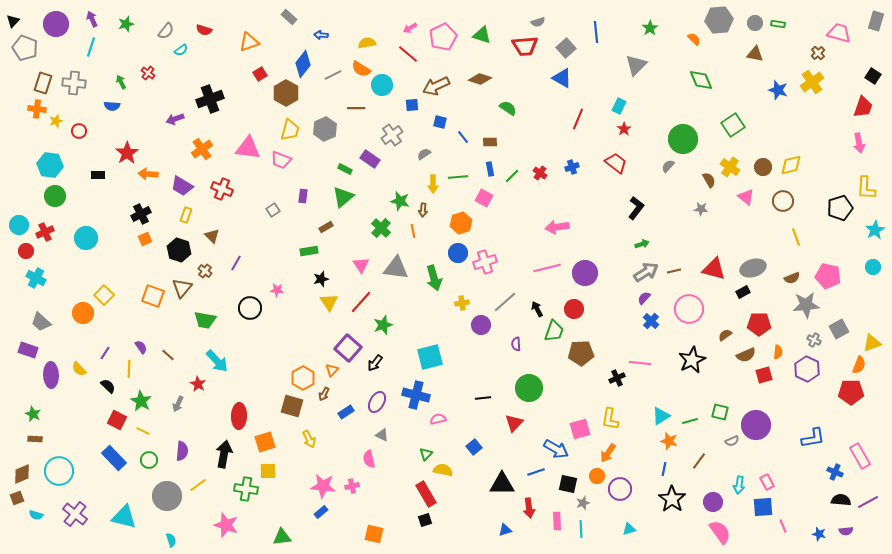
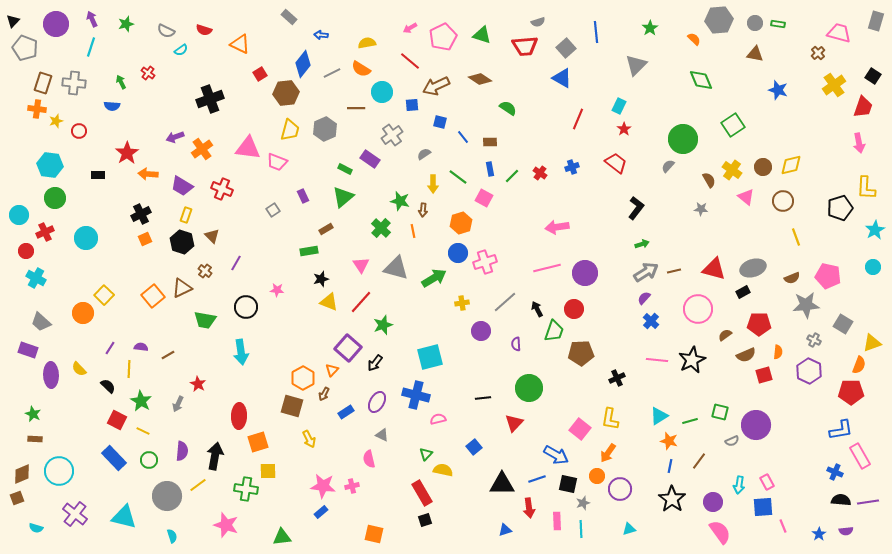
gray semicircle at (166, 31): rotated 78 degrees clockwise
orange triangle at (249, 42): moved 9 px left, 2 px down; rotated 45 degrees clockwise
red line at (408, 54): moved 2 px right, 7 px down
gray line at (333, 75): moved 1 px left, 2 px up
brown diamond at (480, 79): rotated 15 degrees clockwise
yellow cross at (812, 82): moved 22 px right, 3 px down
cyan circle at (382, 85): moved 7 px down
brown hexagon at (286, 93): rotated 25 degrees clockwise
purple arrow at (175, 119): moved 18 px down
pink trapezoid at (281, 160): moved 4 px left, 2 px down
yellow cross at (730, 167): moved 2 px right, 3 px down
green line at (458, 177): rotated 42 degrees clockwise
green circle at (55, 196): moved 2 px down
purple rectangle at (303, 196): rotated 32 degrees counterclockwise
cyan circle at (19, 225): moved 10 px up
brown rectangle at (326, 227): moved 2 px down
black hexagon at (179, 250): moved 3 px right, 8 px up
gray triangle at (396, 268): rotated 8 degrees clockwise
green arrow at (434, 278): rotated 105 degrees counterclockwise
brown triangle at (182, 288): rotated 25 degrees clockwise
orange square at (153, 296): rotated 30 degrees clockwise
yellow triangle at (329, 302): rotated 36 degrees counterclockwise
black circle at (250, 308): moved 4 px left, 1 px up
pink circle at (689, 309): moved 9 px right
purple circle at (481, 325): moved 6 px down
gray square at (839, 329): moved 4 px right, 5 px up; rotated 30 degrees counterclockwise
purple semicircle at (141, 347): rotated 48 degrees counterclockwise
purple line at (105, 353): moved 5 px right, 5 px up
brown line at (168, 355): rotated 72 degrees counterclockwise
cyan arrow at (217, 361): moved 24 px right, 9 px up; rotated 35 degrees clockwise
pink line at (640, 363): moved 17 px right, 3 px up
purple hexagon at (807, 369): moved 2 px right, 2 px down
cyan triangle at (661, 416): moved 2 px left
pink square at (580, 429): rotated 35 degrees counterclockwise
blue L-shape at (813, 438): moved 28 px right, 8 px up
orange square at (265, 442): moved 7 px left
blue arrow at (556, 449): moved 6 px down
black arrow at (224, 454): moved 9 px left, 2 px down
blue line at (664, 469): moved 6 px right, 3 px up
blue line at (536, 472): moved 1 px right, 7 px down
red rectangle at (426, 494): moved 4 px left, 1 px up
purple line at (868, 502): rotated 20 degrees clockwise
cyan semicircle at (36, 515): moved 13 px down
blue star at (819, 534): rotated 24 degrees clockwise
cyan semicircle at (171, 540): moved 1 px right, 4 px up
